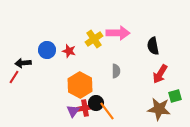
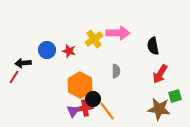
black circle: moved 3 px left, 4 px up
